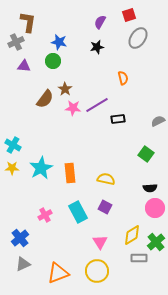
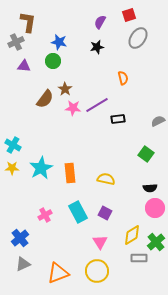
purple square: moved 6 px down
